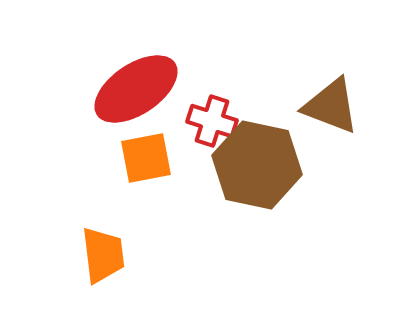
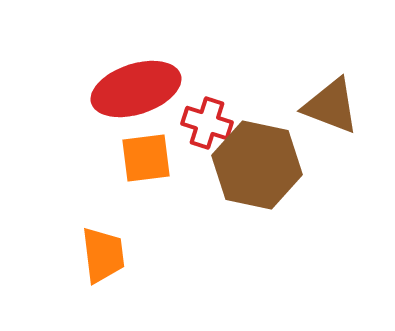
red ellipse: rotated 16 degrees clockwise
red cross: moved 5 px left, 2 px down
orange square: rotated 4 degrees clockwise
